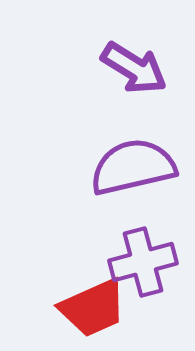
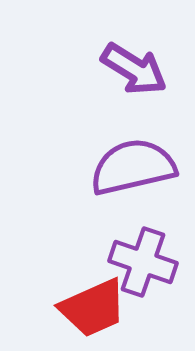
purple arrow: moved 1 px down
purple cross: rotated 34 degrees clockwise
